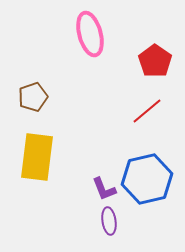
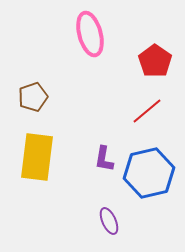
blue hexagon: moved 2 px right, 6 px up
purple L-shape: moved 30 px up; rotated 32 degrees clockwise
purple ellipse: rotated 16 degrees counterclockwise
